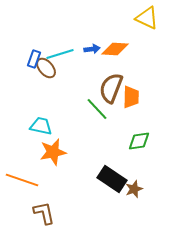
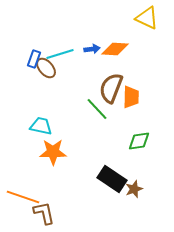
orange star: rotated 12 degrees clockwise
orange line: moved 1 px right, 17 px down
